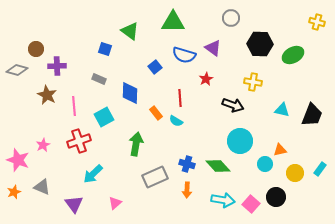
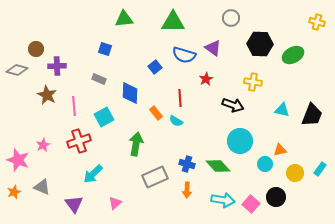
green triangle at (130, 31): moved 6 px left, 12 px up; rotated 42 degrees counterclockwise
